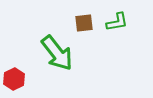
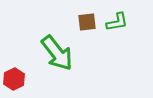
brown square: moved 3 px right, 1 px up
